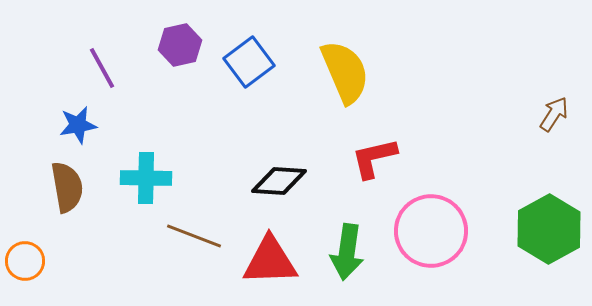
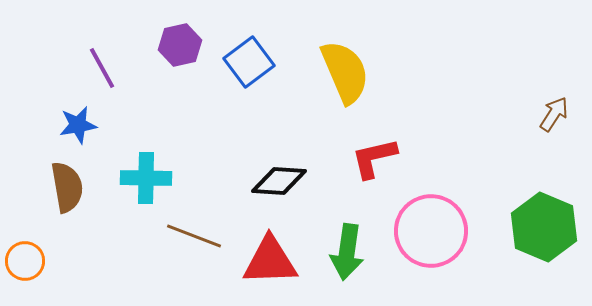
green hexagon: moved 5 px left, 2 px up; rotated 8 degrees counterclockwise
